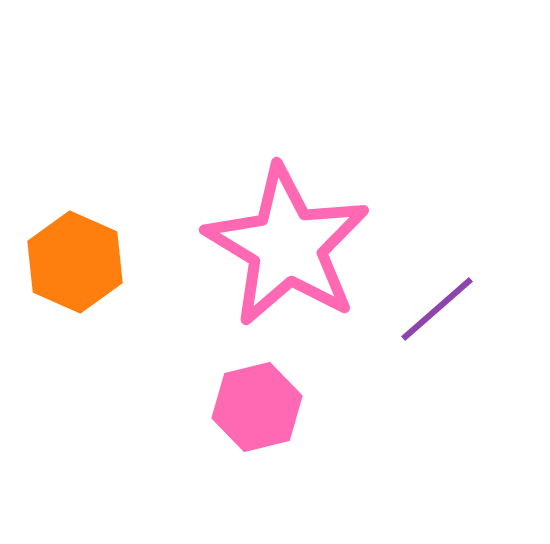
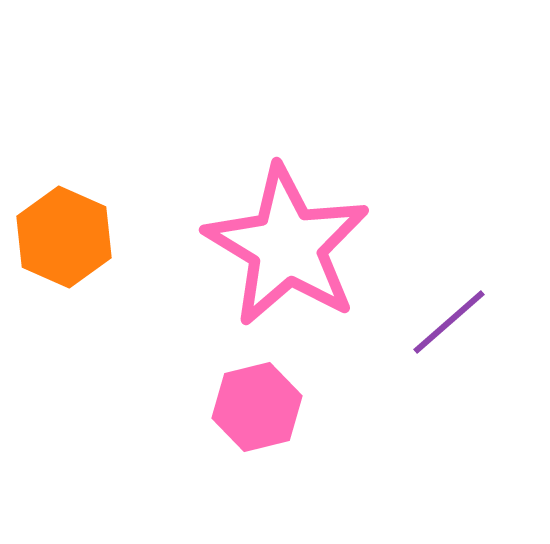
orange hexagon: moved 11 px left, 25 px up
purple line: moved 12 px right, 13 px down
